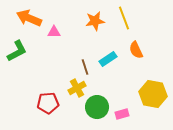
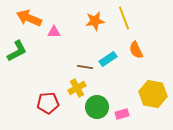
brown line: rotated 63 degrees counterclockwise
